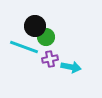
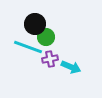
black circle: moved 2 px up
cyan line: moved 4 px right
cyan arrow: rotated 12 degrees clockwise
